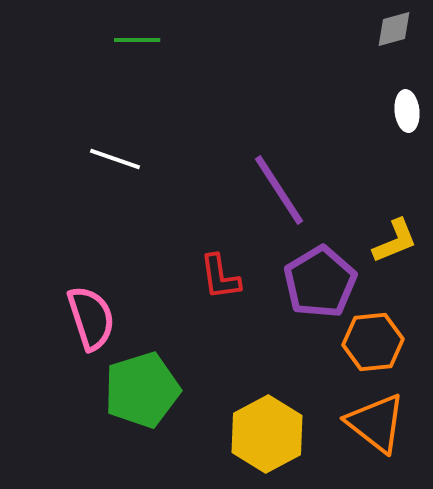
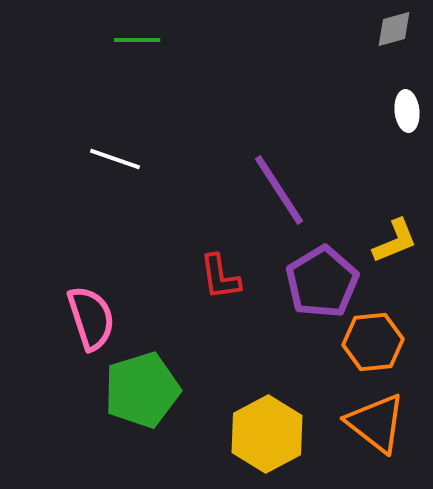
purple pentagon: moved 2 px right
